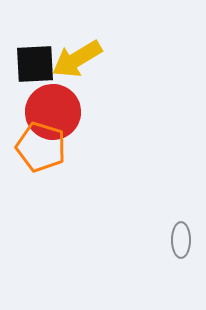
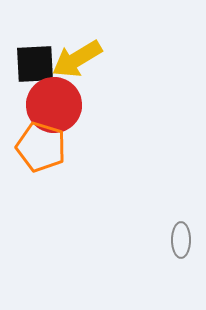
red circle: moved 1 px right, 7 px up
